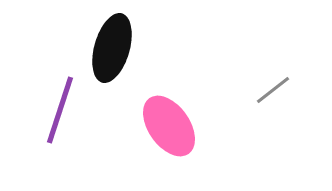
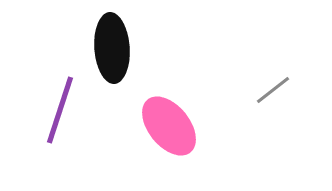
black ellipse: rotated 20 degrees counterclockwise
pink ellipse: rotated 4 degrees counterclockwise
